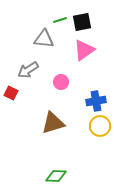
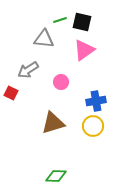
black square: rotated 24 degrees clockwise
yellow circle: moved 7 px left
